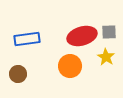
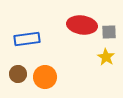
red ellipse: moved 11 px up; rotated 24 degrees clockwise
orange circle: moved 25 px left, 11 px down
